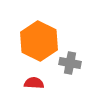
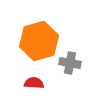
orange hexagon: rotated 18 degrees clockwise
